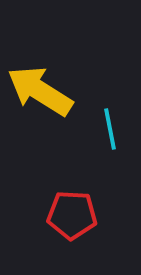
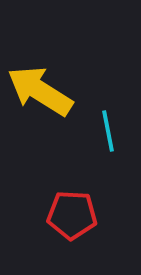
cyan line: moved 2 px left, 2 px down
